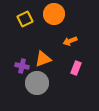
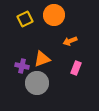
orange circle: moved 1 px down
orange triangle: moved 1 px left
